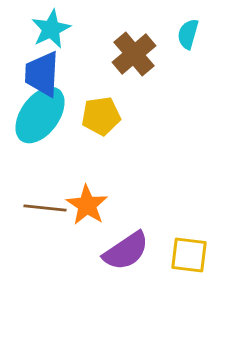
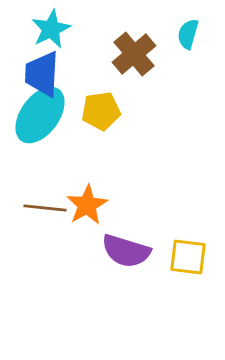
yellow pentagon: moved 5 px up
orange star: rotated 9 degrees clockwise
purple semicircle: rotated 51 degrees clockwise
yellow square: moved 1 px left, 2 px down
